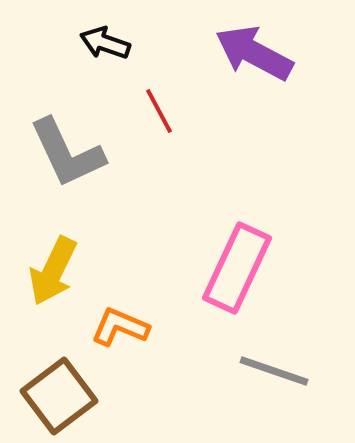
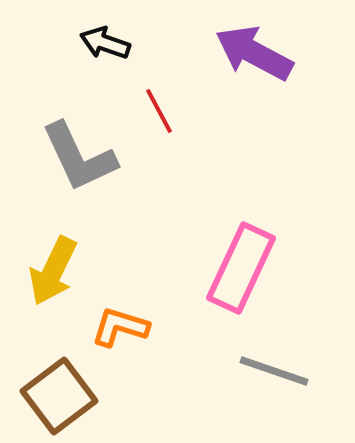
gray L-shape: moved 12 px right, 4 px down
pink rectangle: moved 4 px right
orange L-shape: rotated 6 degrees counterclockwise
